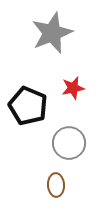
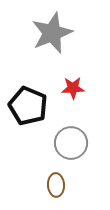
red star: rotated 10 degrees clockwise
gray circle: moved 2 px right
